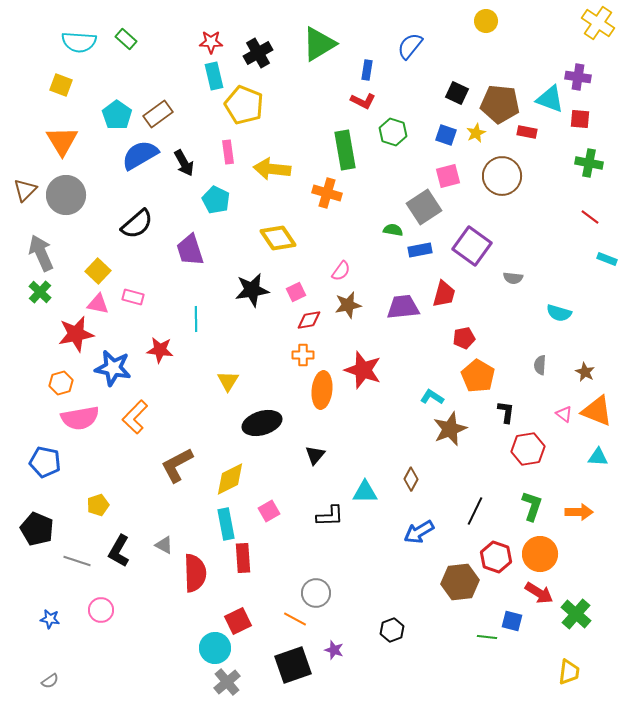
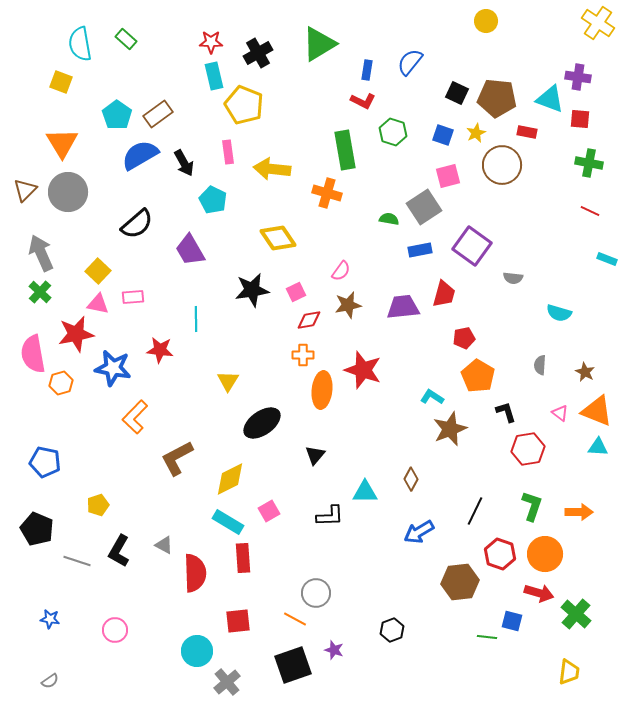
cyan semicircle at (79, 42): moved 1 px right, 2 px down; rotated 76 degrees clockwise
blue semicircle at (410, 46): moved 16 px down
yellow square at (61, 85): moved 3 px up
brown pentagon at (500, 104): moved 3 px left, 6 px up
blue square at (446, 135): moved 3 px left
orange triangle at (62, 141): moved 2 px down
brown circle at (502, 176): moved 11 px up
gray circle at (66, 195): moved 2 px right, 3 px up
cyan pentagon at (216, 200): moved 3 px left
red line at (590, 217): moved 6 px up; rotated 12 degrees counterclockwise
green semicircle at (393, 230): moved 4 px left, 11 px up
purple trapezoid at (190, 250): rotated 12 degrees counterclockwise
pink rectangle at (133, 297): rotated 20 degrees counterclockwise
black L-shape at (506, 412): rotated 25 degrees counterclockwise
pink triangle at (564, 414): moved 4 px left, 1 px up
pink semicircle at (80, 418): moved 47 px left, 64 px up; rotated 90 degrees clockwise
black ellipse at (262, 423): rotated 18 degrees counterclockwise
cyan triangle at (598, 457): moved 10 px up
brown L-shape at (177, 465): moved 7 px up
cyan rectangle at (226, 524): moved 2 px right, 2 px up; rotated 48 degrees counterclockwise
orange circle at (540, 554): moved 5 px right
red hexagon at (496, 557): moved 4 px right, 3 px up
red arrow at (539, 593): rotated 16 degrees counterclockwise
pink circle at (101, 610): moved 14 px right, 20 px down
red square at (238, 621): rotated 20 degrees clockwise
cyan circle at (215, 648): moved 18 px left, 3 px down
